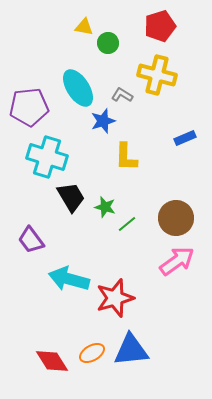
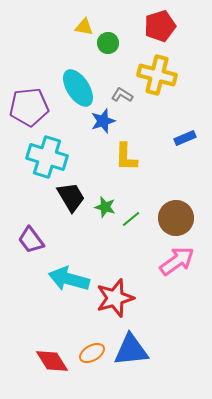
green line: moved 4 px right, 5 px up
